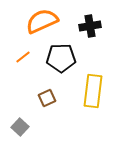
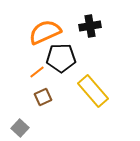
orange semicircle: moved 3 px right, 11 px down
orange line: moved 14 px right, 15 px down
yellow rectangle: rotated 48 degrees counterclockwise
brown square: moved 4 px left, 1 px up
gray square: moved 1 px down
